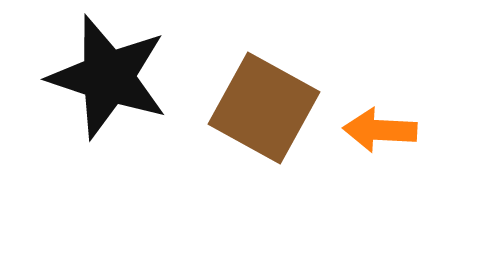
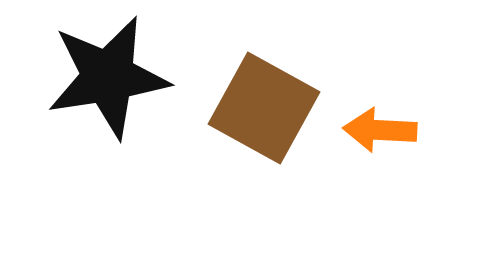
black star: rotated 27 degrees counterclockwise
